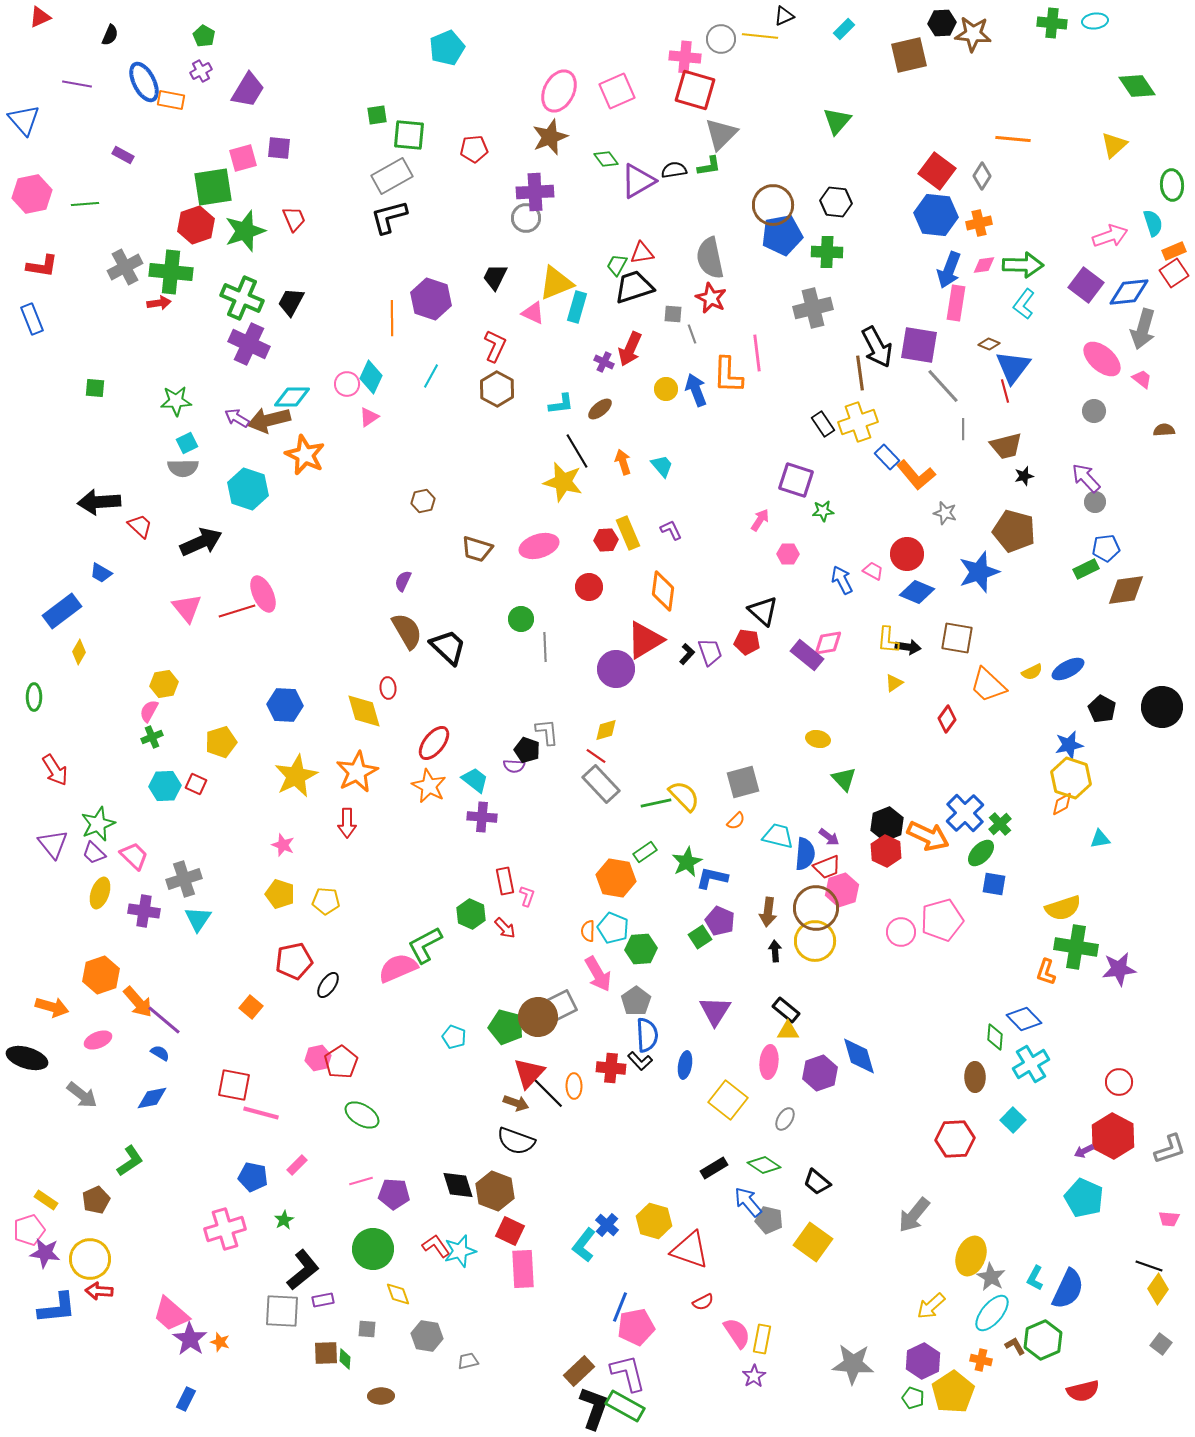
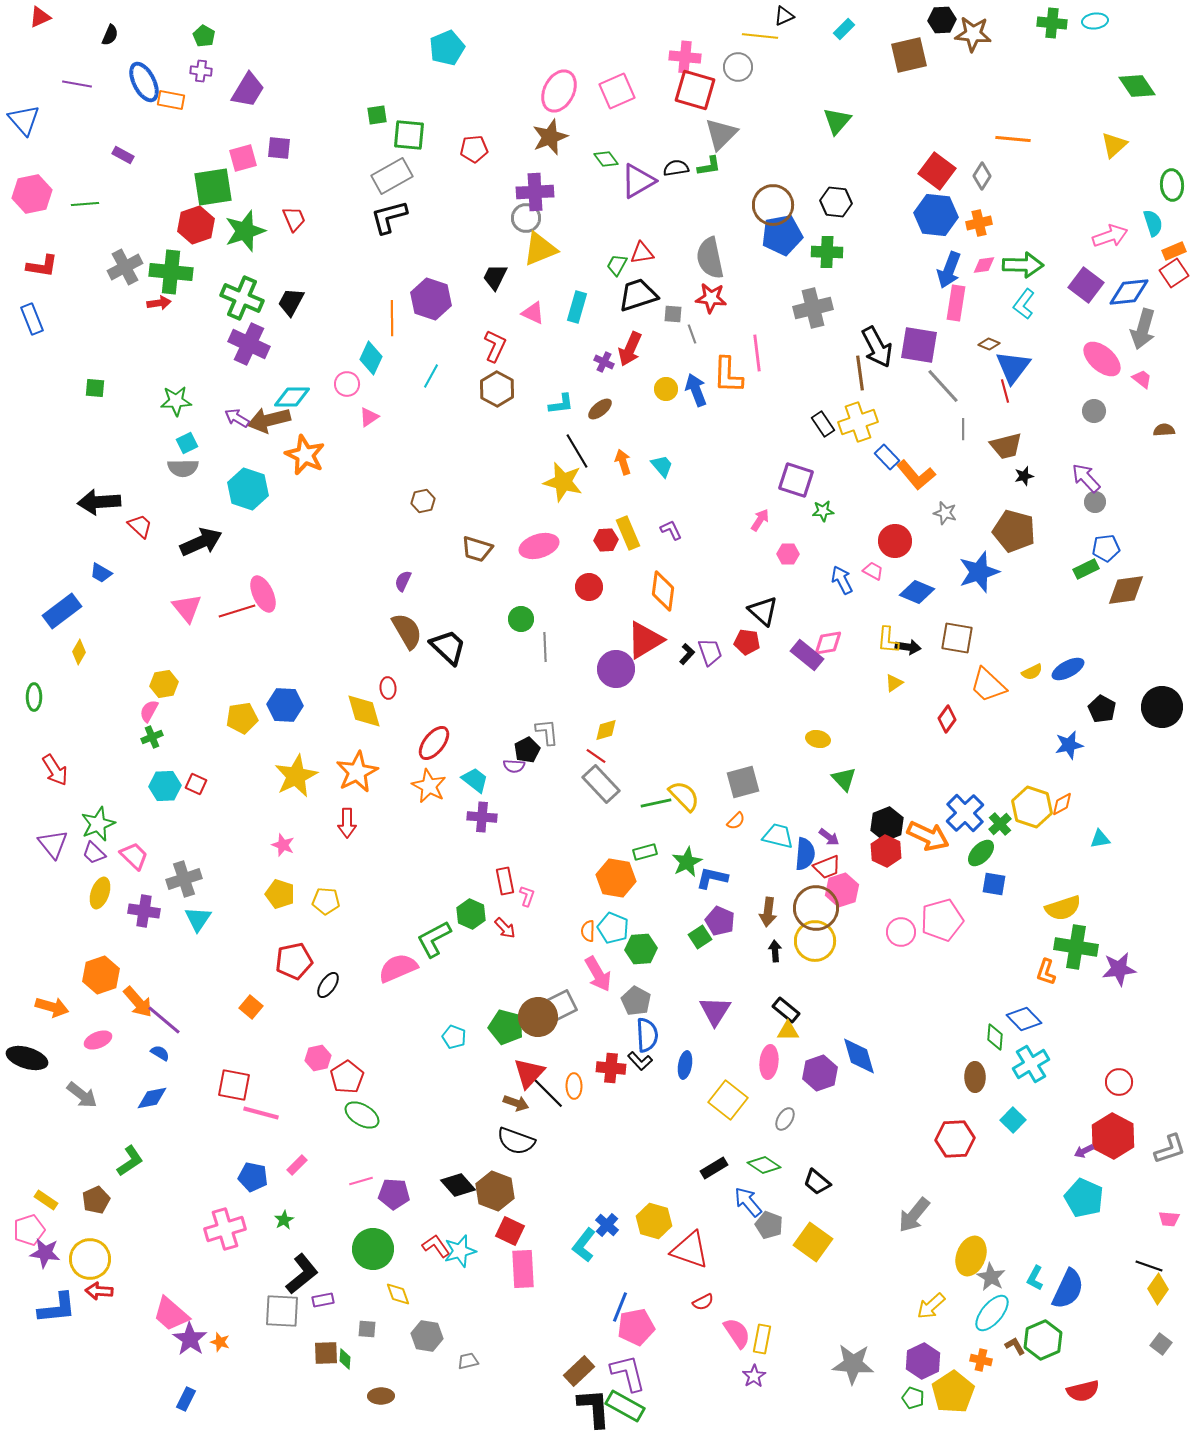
black hexagon at (942, 23): moved 3 px up
gray circle at (721, 39): moved 17 px right, 28 px down
purple cross at (201, 71): rotated 35 degrees clockwise
black semicircle at (674, 170): moved 2 px right, 2 px up
yellow triangle at (556, 283): moved 16 px left, 34 px up
black trapezoid at (634, 287): moved 4 px right, 8 px down
red star at (711, 298): rotated 20 degrees counterclockwise
cyan diamond at (371, 377): moved 19 px up
red circle at (907, 554): moved 12 px left, 13 px up
yellow pentagon at (221, 742): moved 21 px right, 24 px up; rotated 8 degrees clockwise
black pentagon at (527, 750): rotated 25 degrees clockwise
yellow hexagon at (1071, 778): moved 39 px left, 29 px down
green rectangle at (645, 852): rotated 20 degrees clockwise
green L-shape at (425, 945): moved 9 px right, 6 px up
gray pentagon at (636, 1001): rotated 8 degrees counterclockwise
red pentagon at (341, 1062): moved 6 px right, 15 px down
black diamond at (458, 1185): rotated 24 degrees counterclockwise
gray pentagon at (769, 1220): moved 5 px down; rotated 8 degrees clockwise
black L-shape at (303, 1270): moved 1 px left, 4 px down
black L-shape at (594, 1408): rotated 24 degrees counterclockwise
